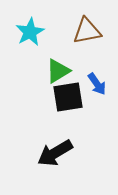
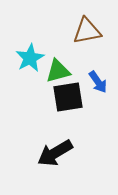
cyan star: moved 26 px down
green triangle: rotated 16 degrees clockwise
blue arrow: moved 1 px right, 2 px up
